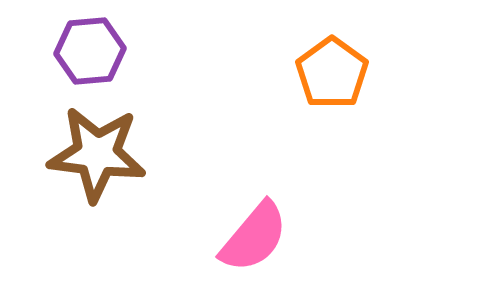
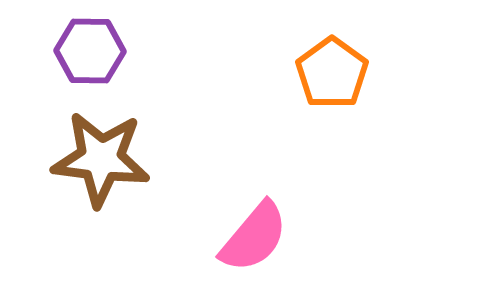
purple hexagon: rotated 6 degrees clockwise
brown star: moved 4 px right, 5 px down
